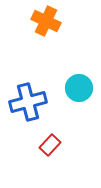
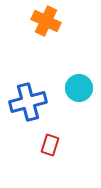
red rectangle: rotated 25 degrees counterclockwise
